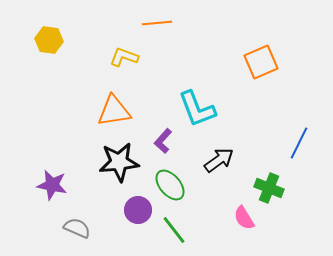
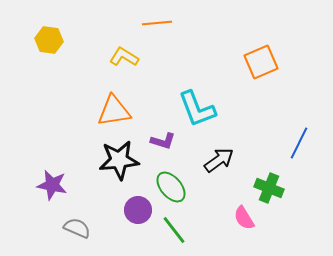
yellow L-shape: rotated 12 degrees clockwise
purple L-shape: rotated 115 degrees counterclockwise
black star: moved 2 px up
green ellipse: moved 1 px right, 2 px down
